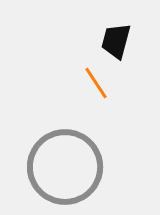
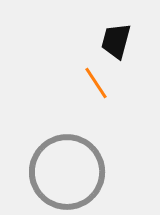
gray circle: moved 2 px right, 5 px down
